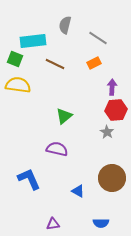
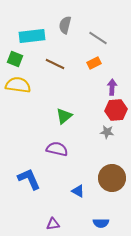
cyan rectangle: moved 1 px left, 5 px up
gray star: rotated 24 degrees counterclockwise
